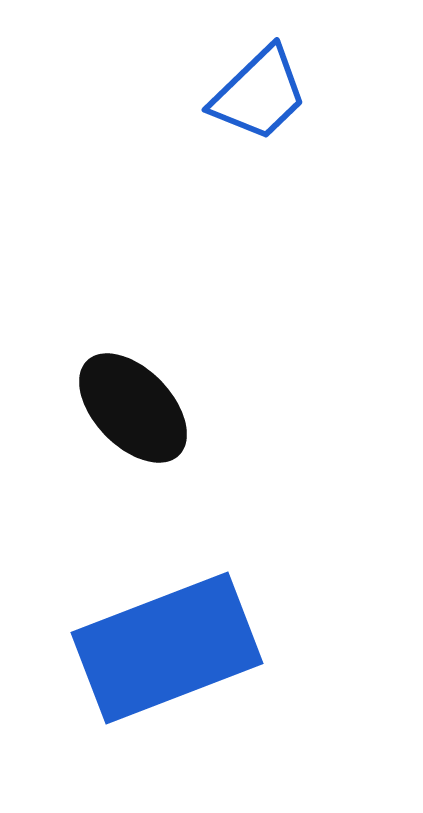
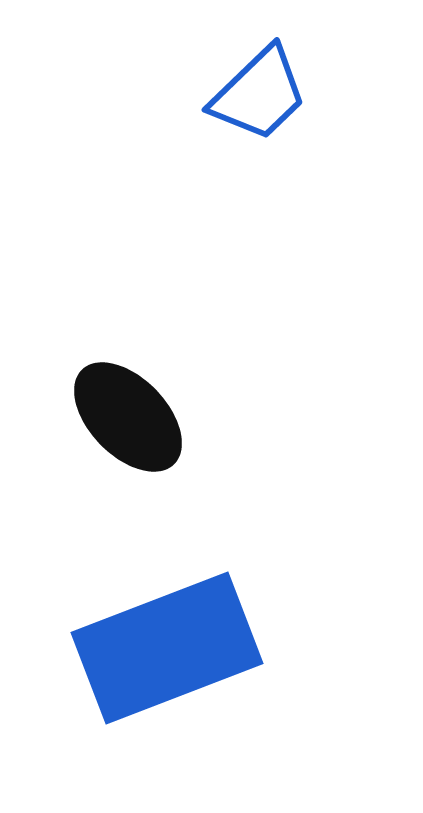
black ellipse: moved 5 px left, 9 px down
